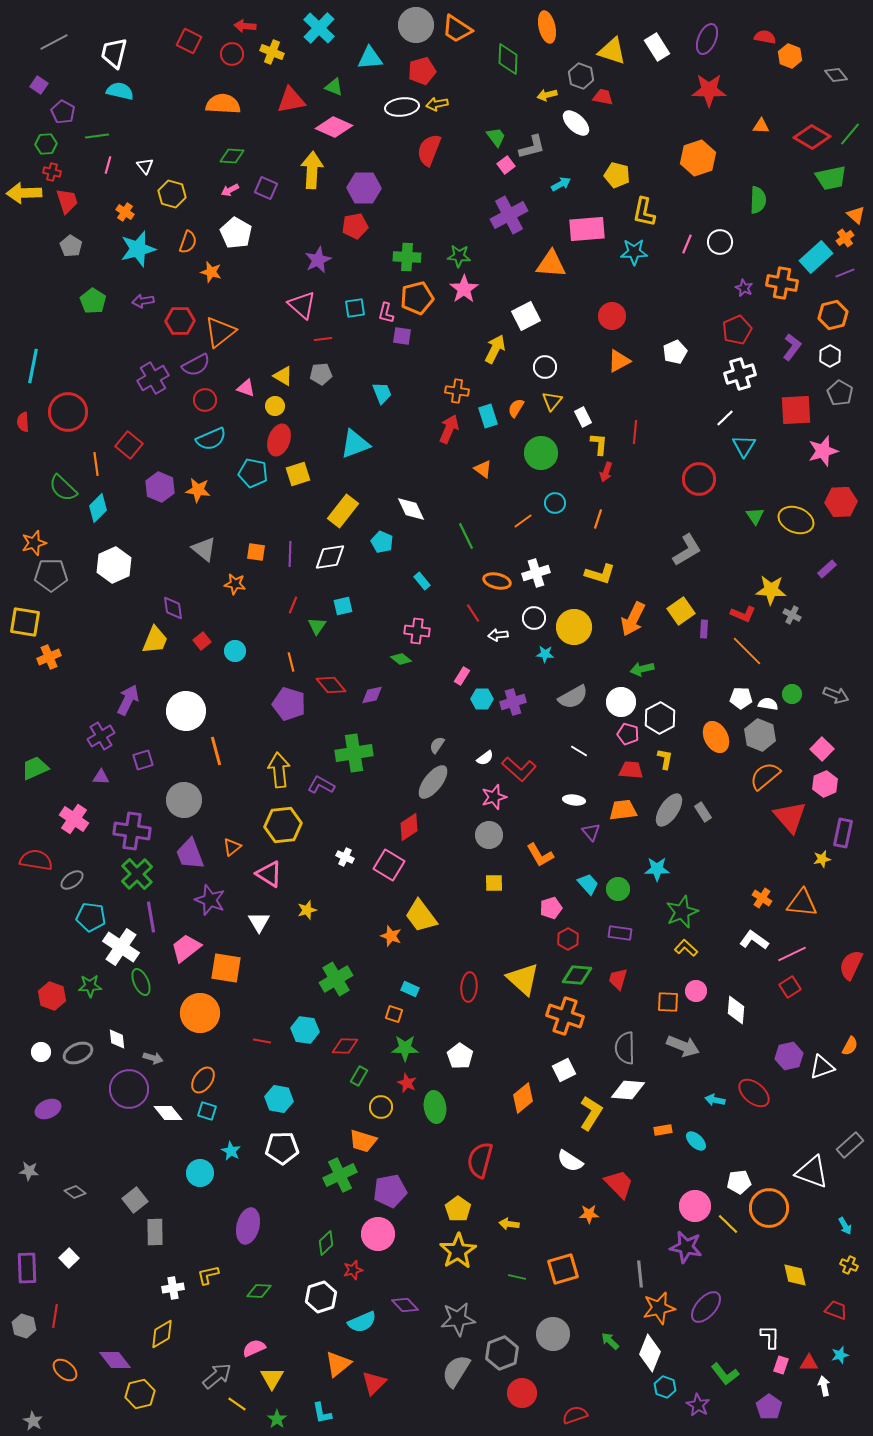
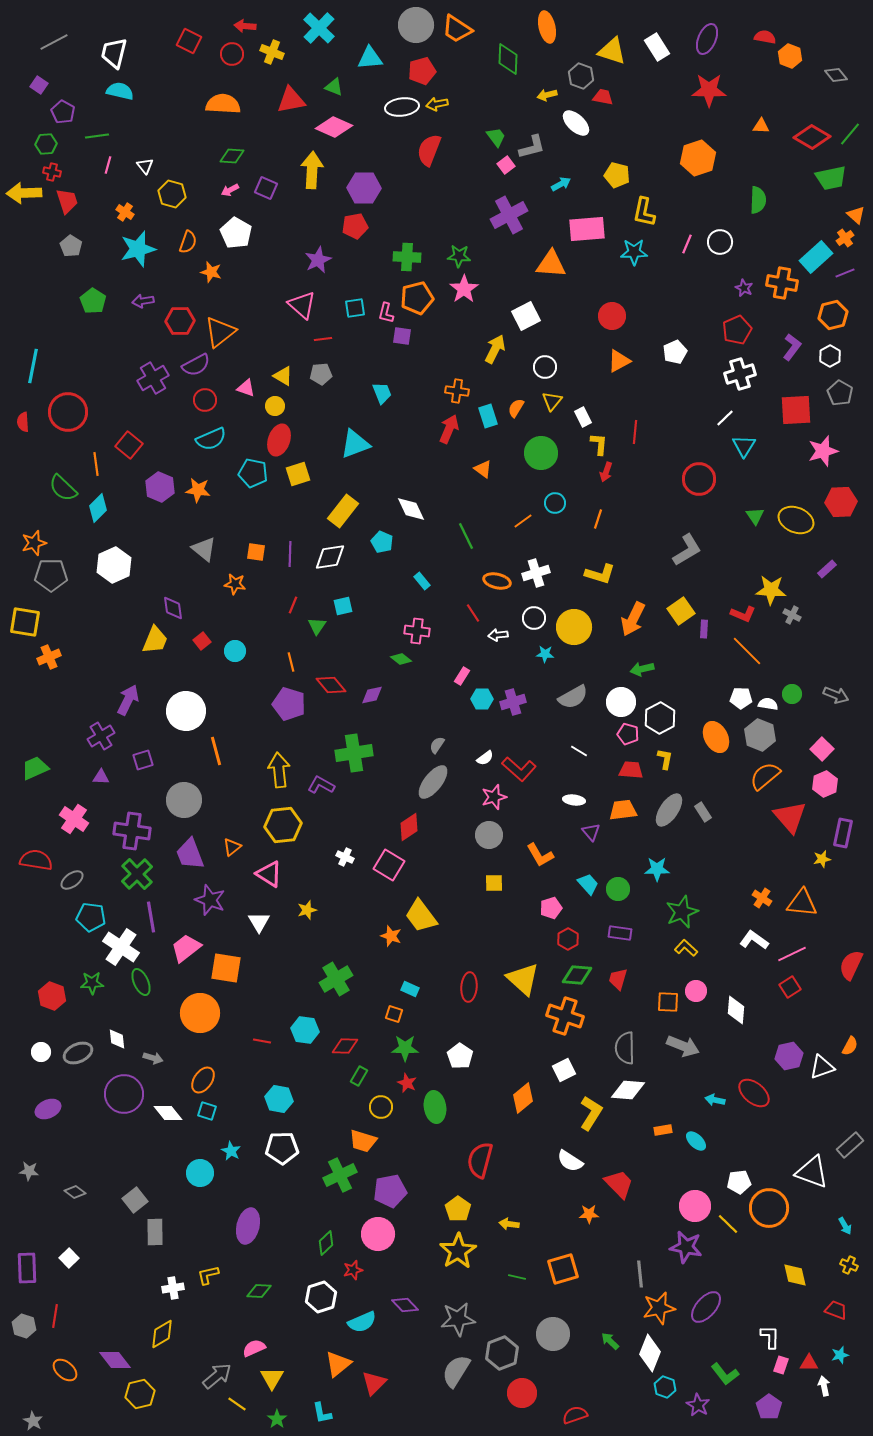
green star at (90, 986): moved 2 px right, 3 px up
purple circle at (129, 1089): moved 5 px left, 5 px down
